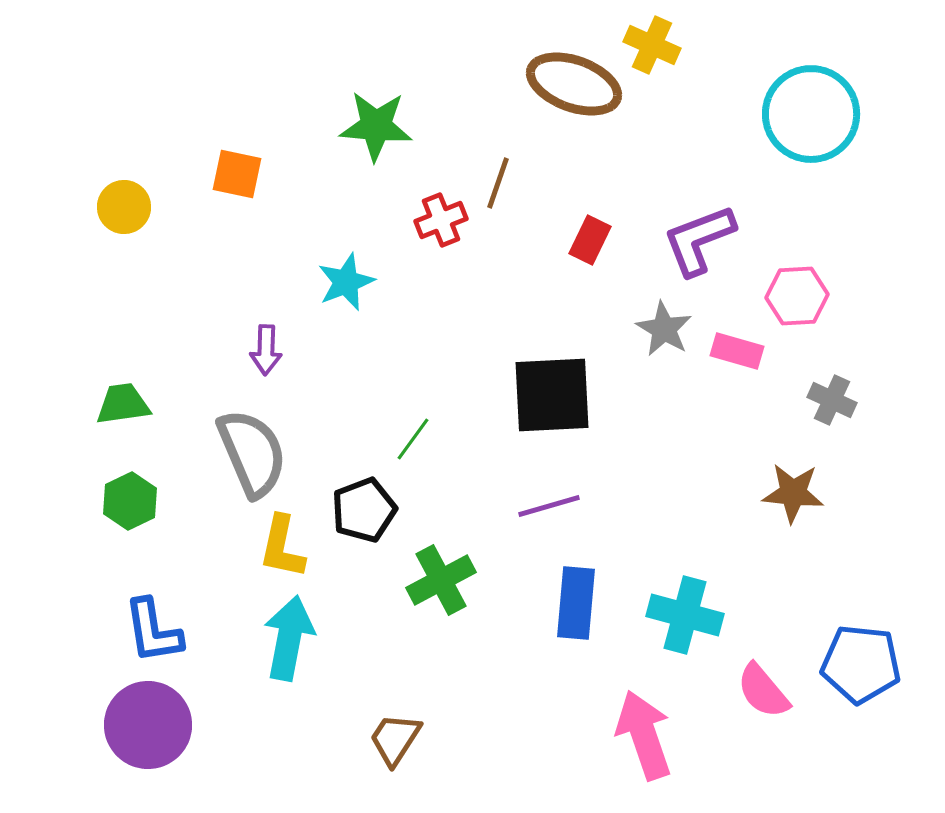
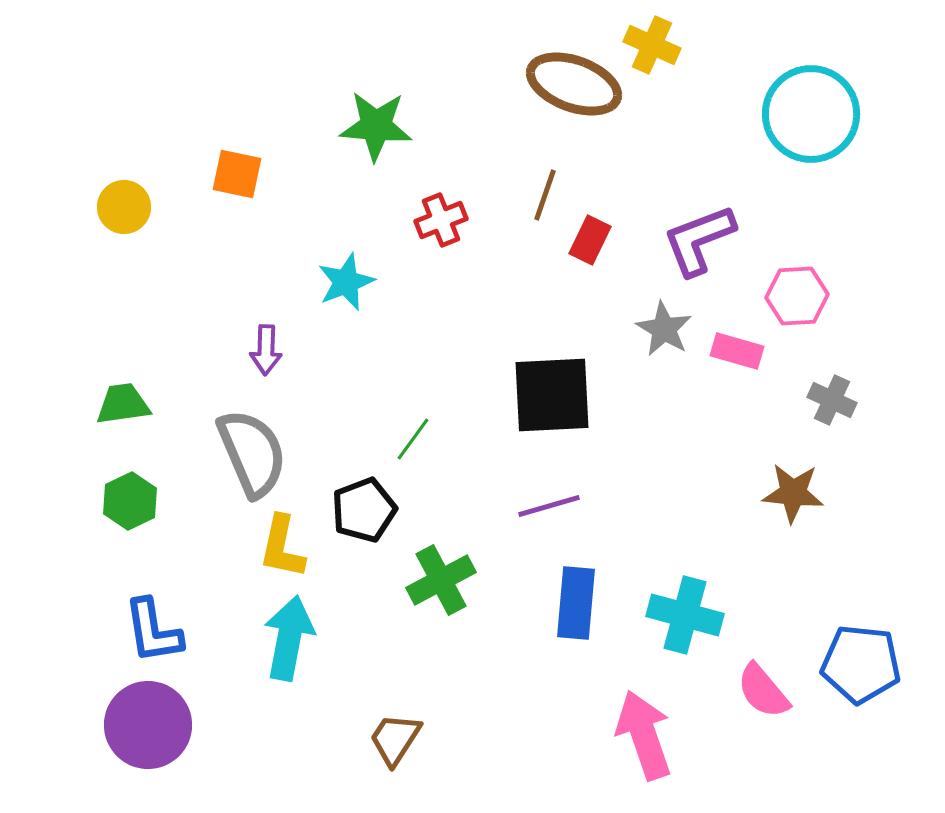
brown line: moved 47 px right, 12 px down
